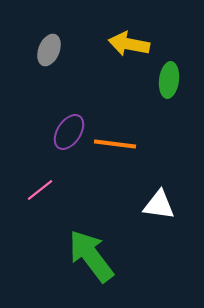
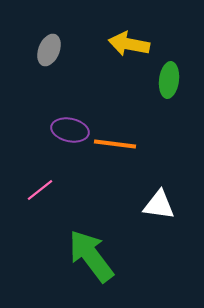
purple ellipse: moved 1 px right, 2 px up; rotated 69 degrees clockwise
